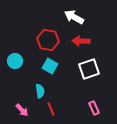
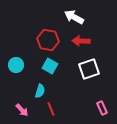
cyan circle: moved 1 px right, 4 px down
cyan semicircle: rotated 24 degrees clockwise
pink rectangle: moved 8 px right
